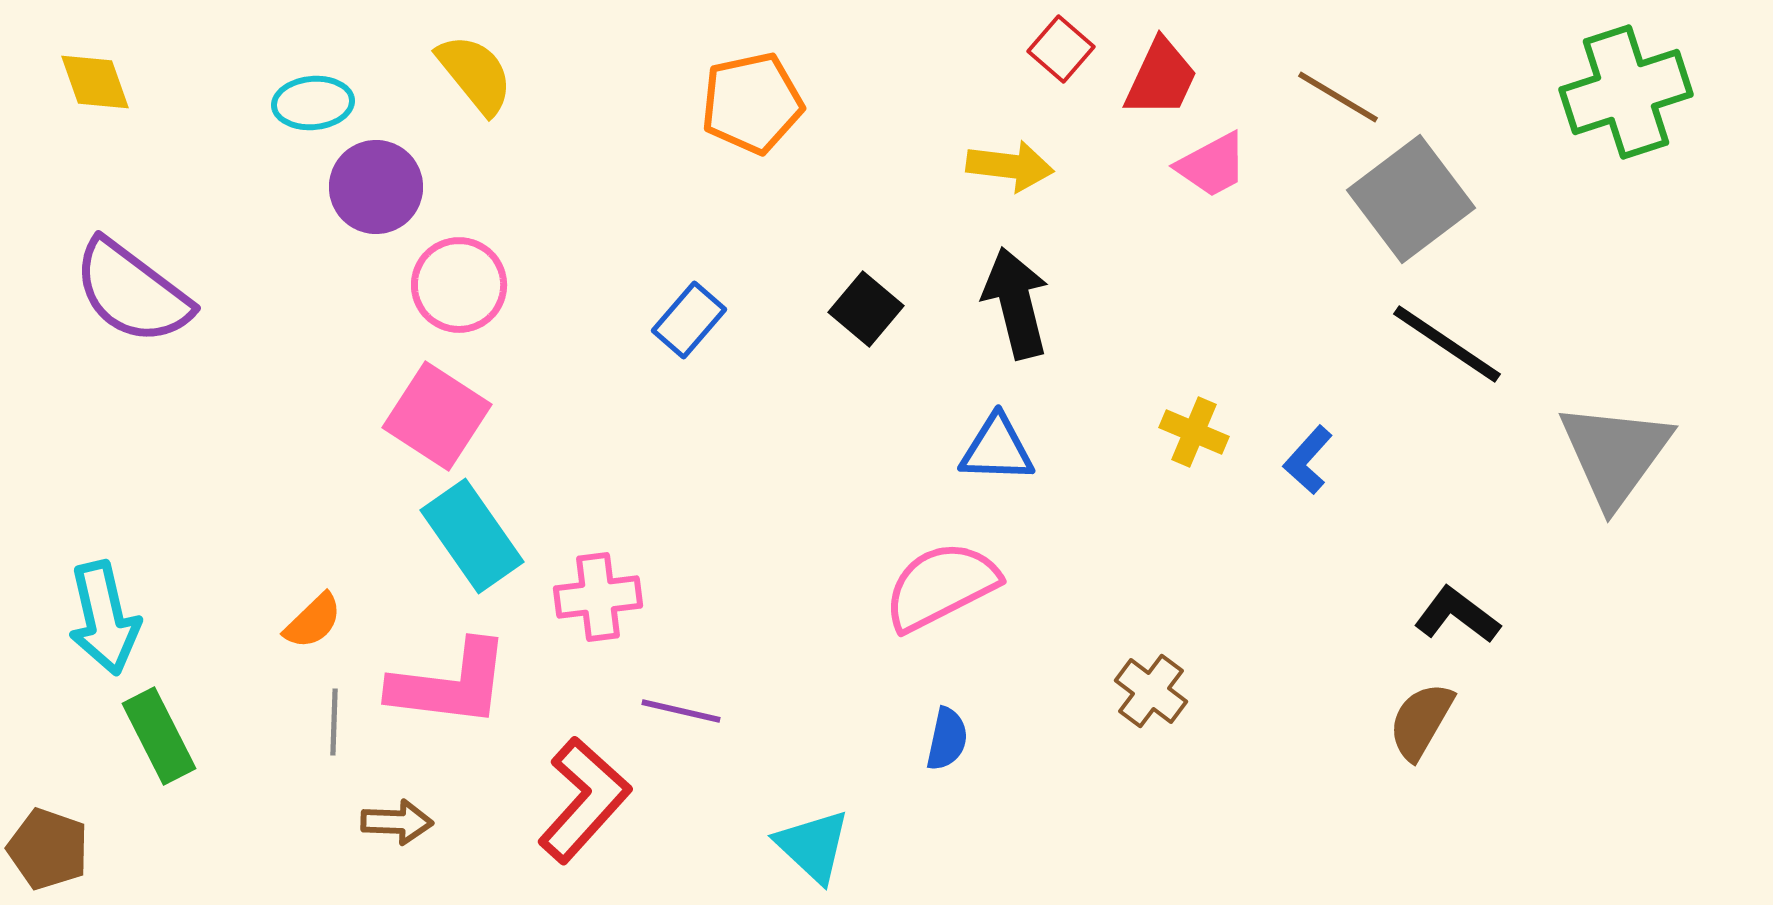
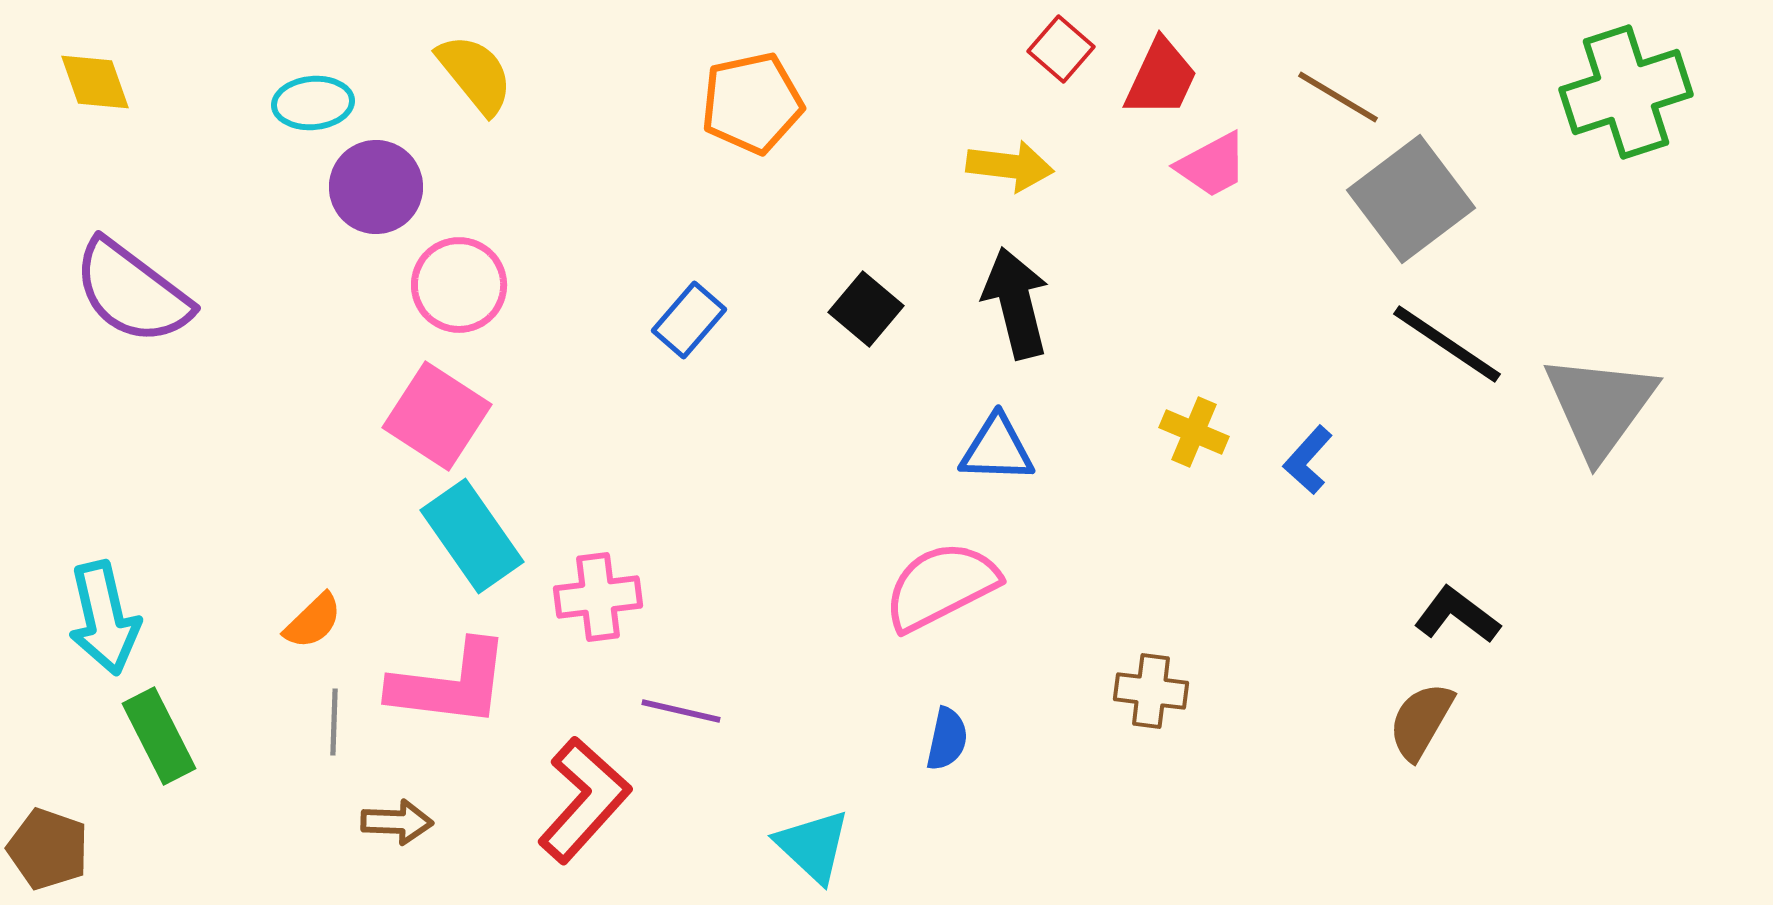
gray triangle: moved 15 px left, 48 px up
brown cross: rotated 30 degrees counterclockwise
